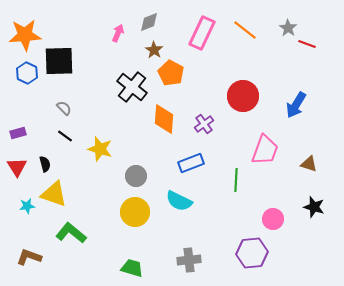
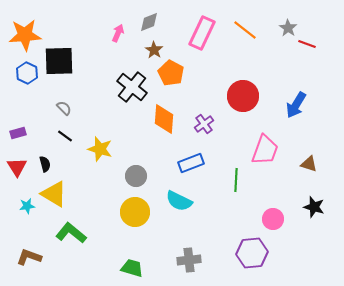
yellow triangle: rotated 12 degrees clockwise
